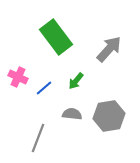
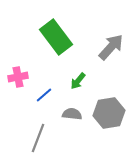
gray arrow: moved 2 px right, 2 px up
pink cross: rotated 36 degrees counterclockwise
green arrow: moved 2 px right
blue line: moved 7 px down
gray hexagon: moved 3 px up
